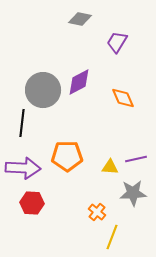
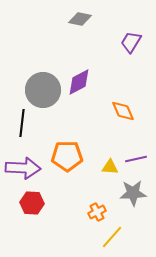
purple trapezoid: moved 14 px right
orange diamond: moved 13 px down
orange cross: rotated 24 degrees clockwise
yellow line: rotated 20 degrees clockwise
